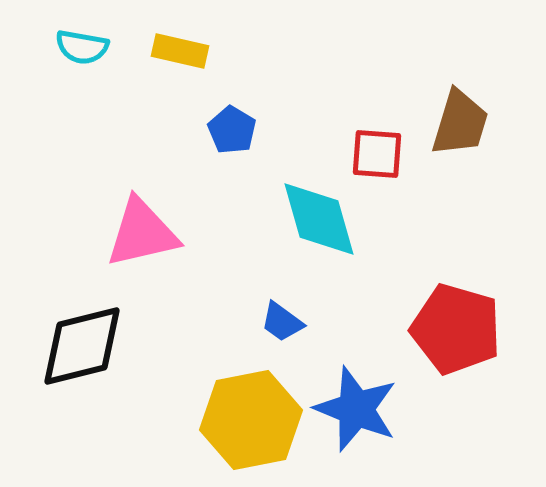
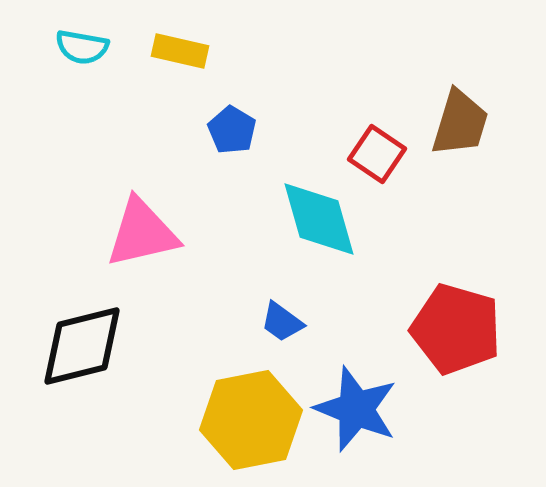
red square: rotated 30 degrees clockwise
